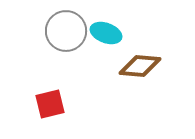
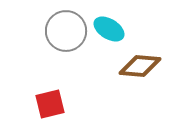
cyan ellipse: moved 3 px right, 4 px up; rotated 12 degrees clockwise
